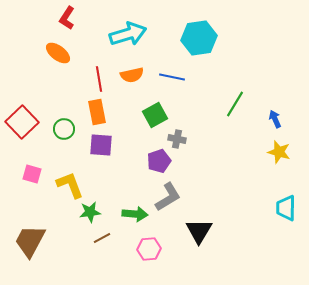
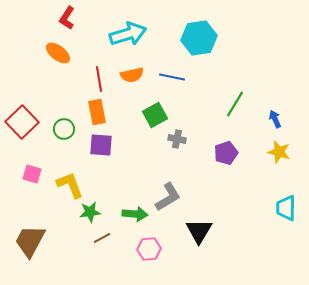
purple pentagon: moved 67 px right, 8 px up
